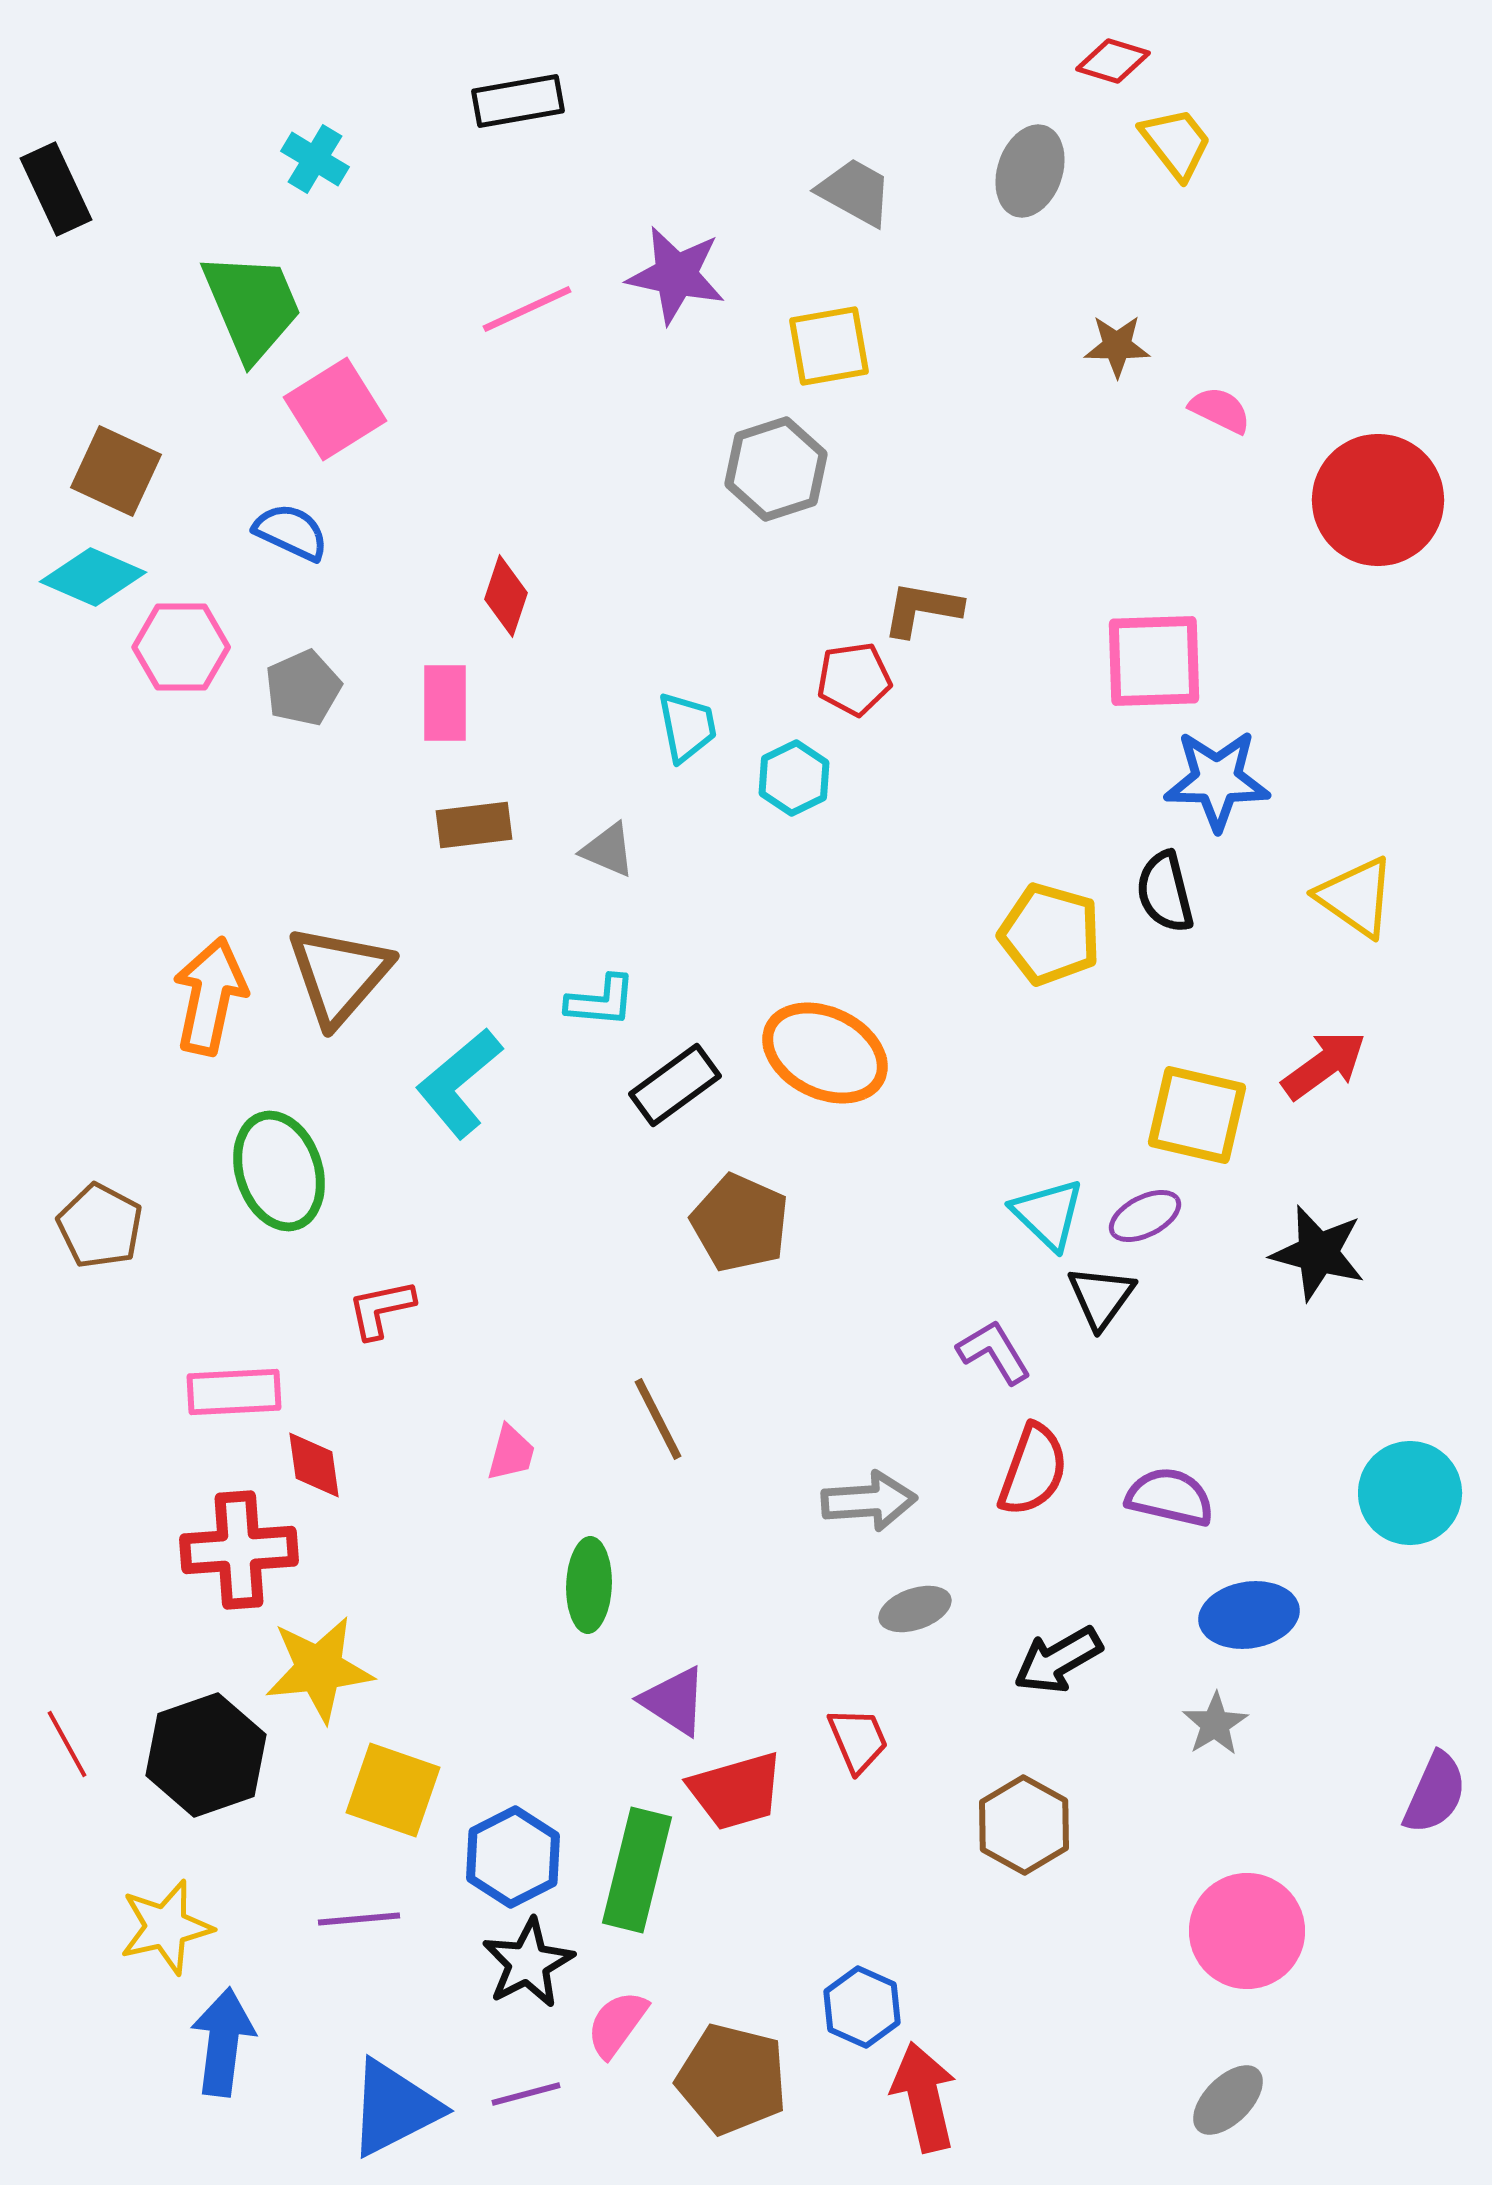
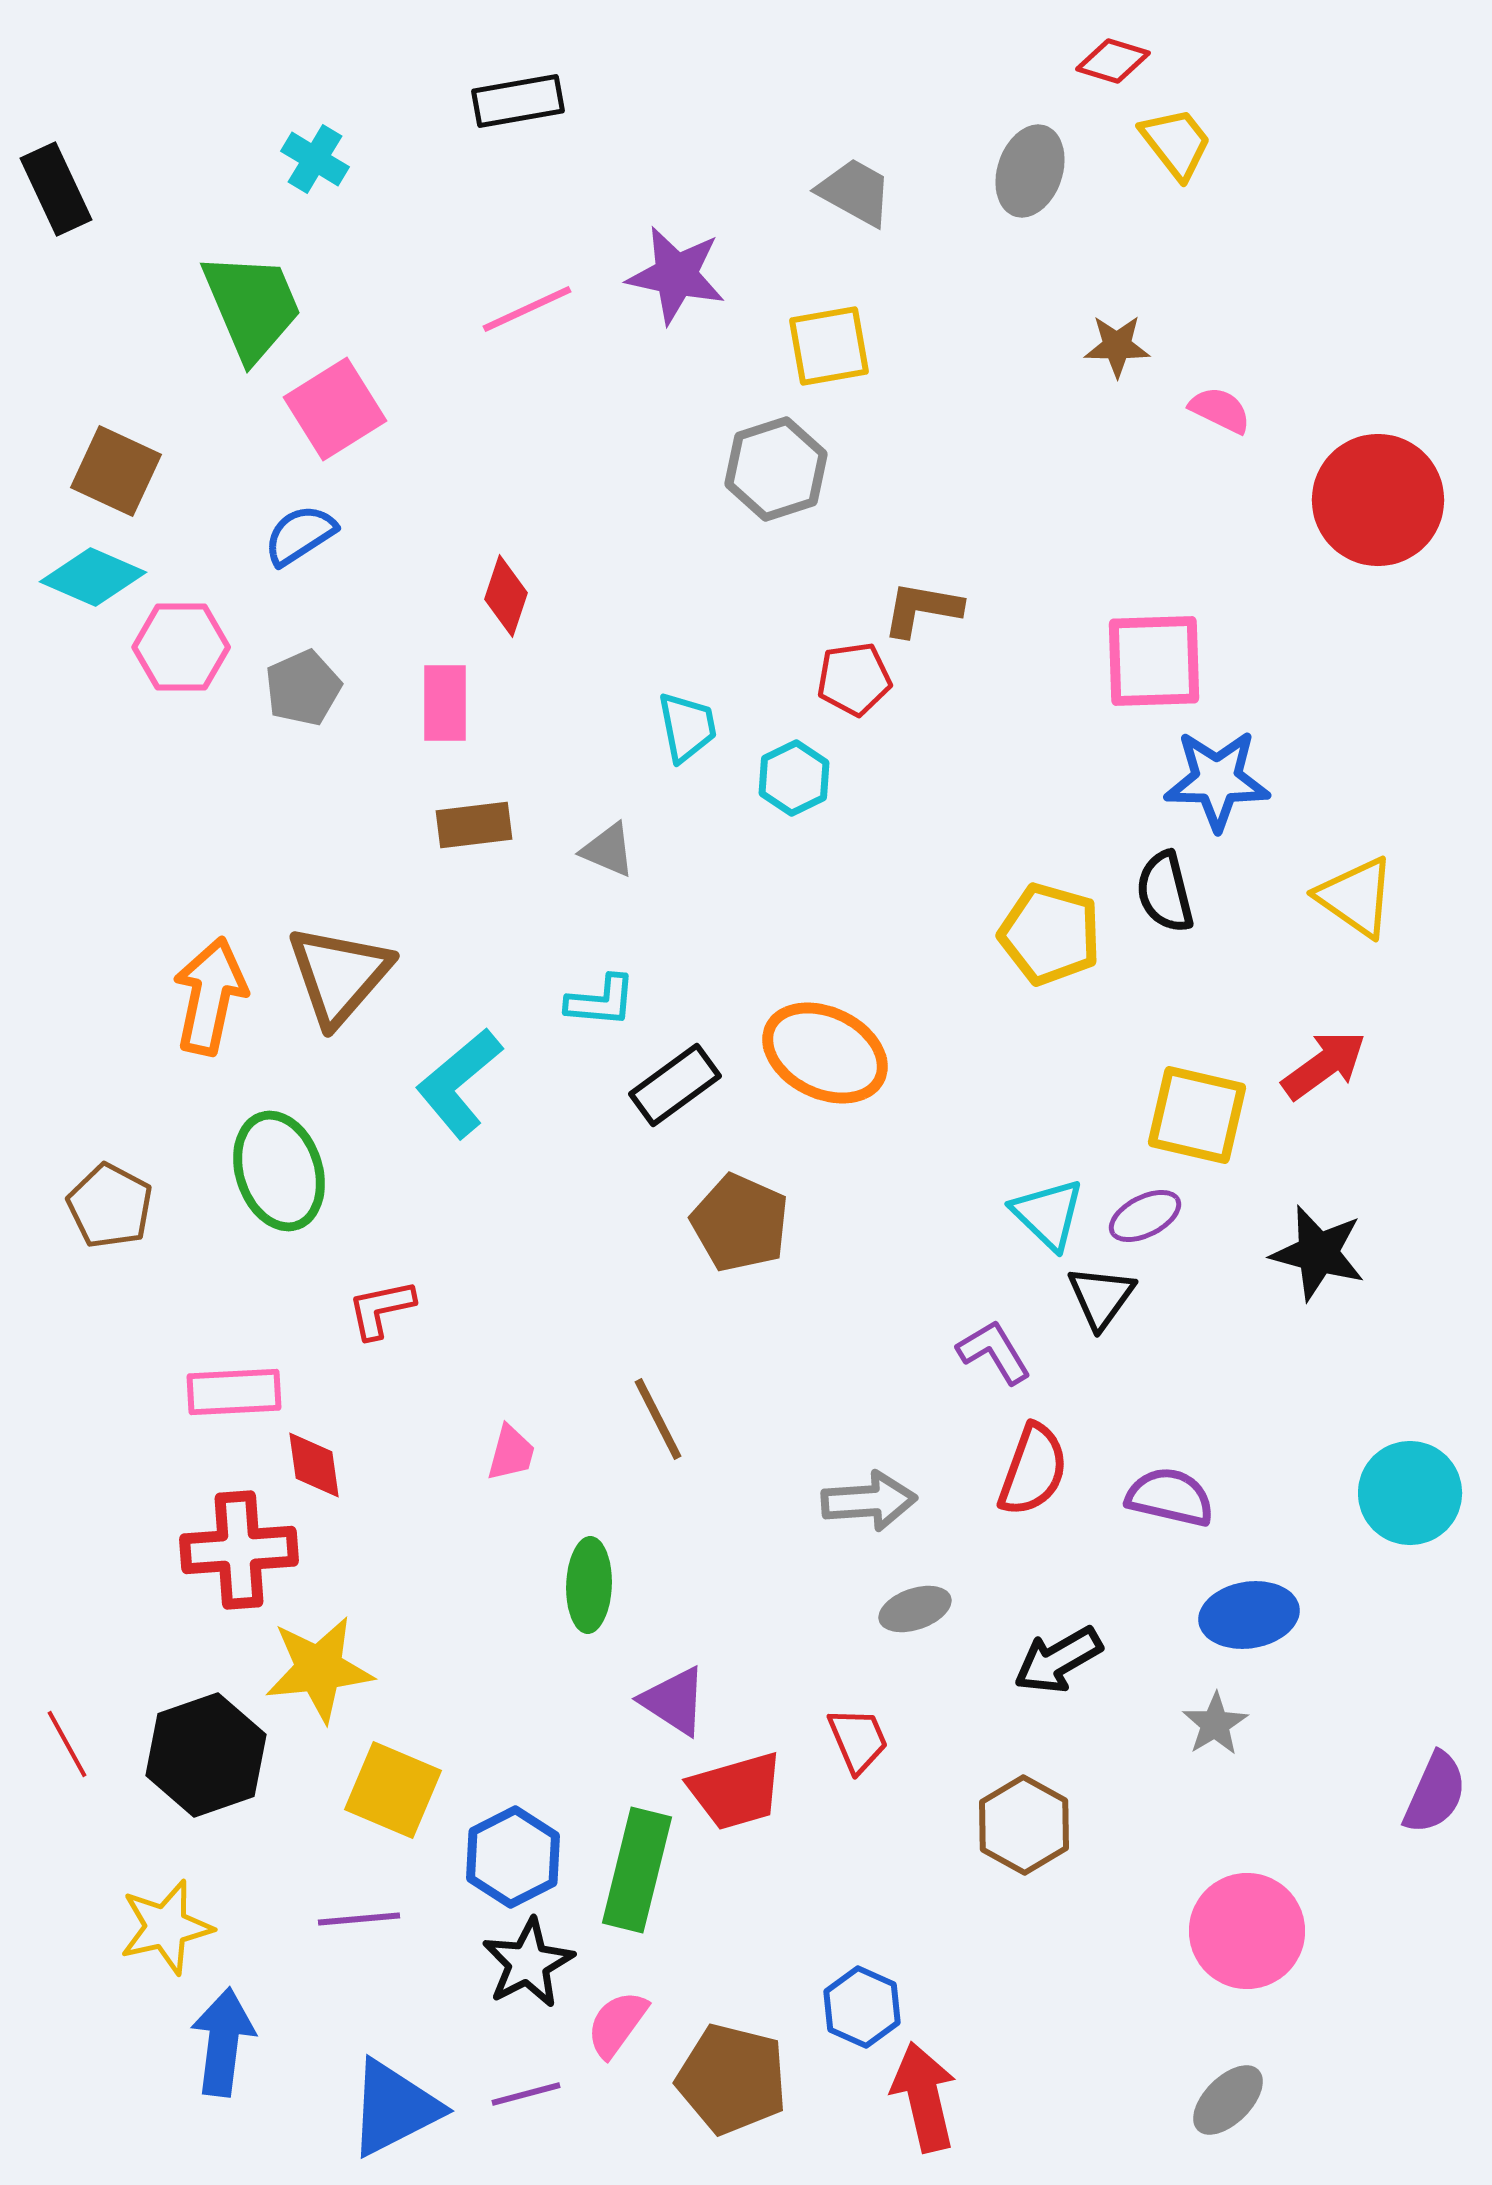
blue semicircle at (291, 532): moved 9 px right, 3 px down; rotated 58 degrees counterclockwise
brown pentagon at (100, 1226): moved 10 px right, 20 px up
yellow square at (393, 1790): rotated 4 degrees clockwise
